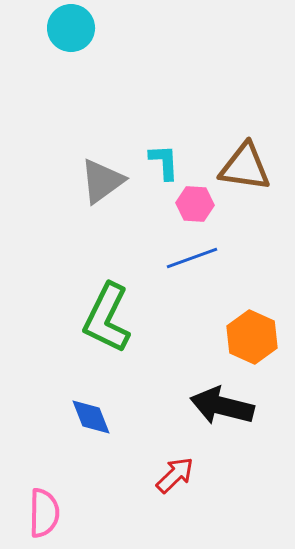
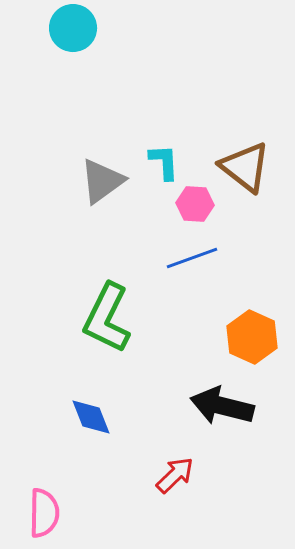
cyan circle: moved 2 px right
brown triangle: rotated 30 degrees clockwise
